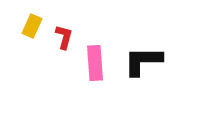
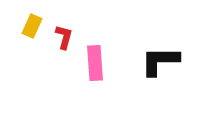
black L-shape: moved 17 px right
